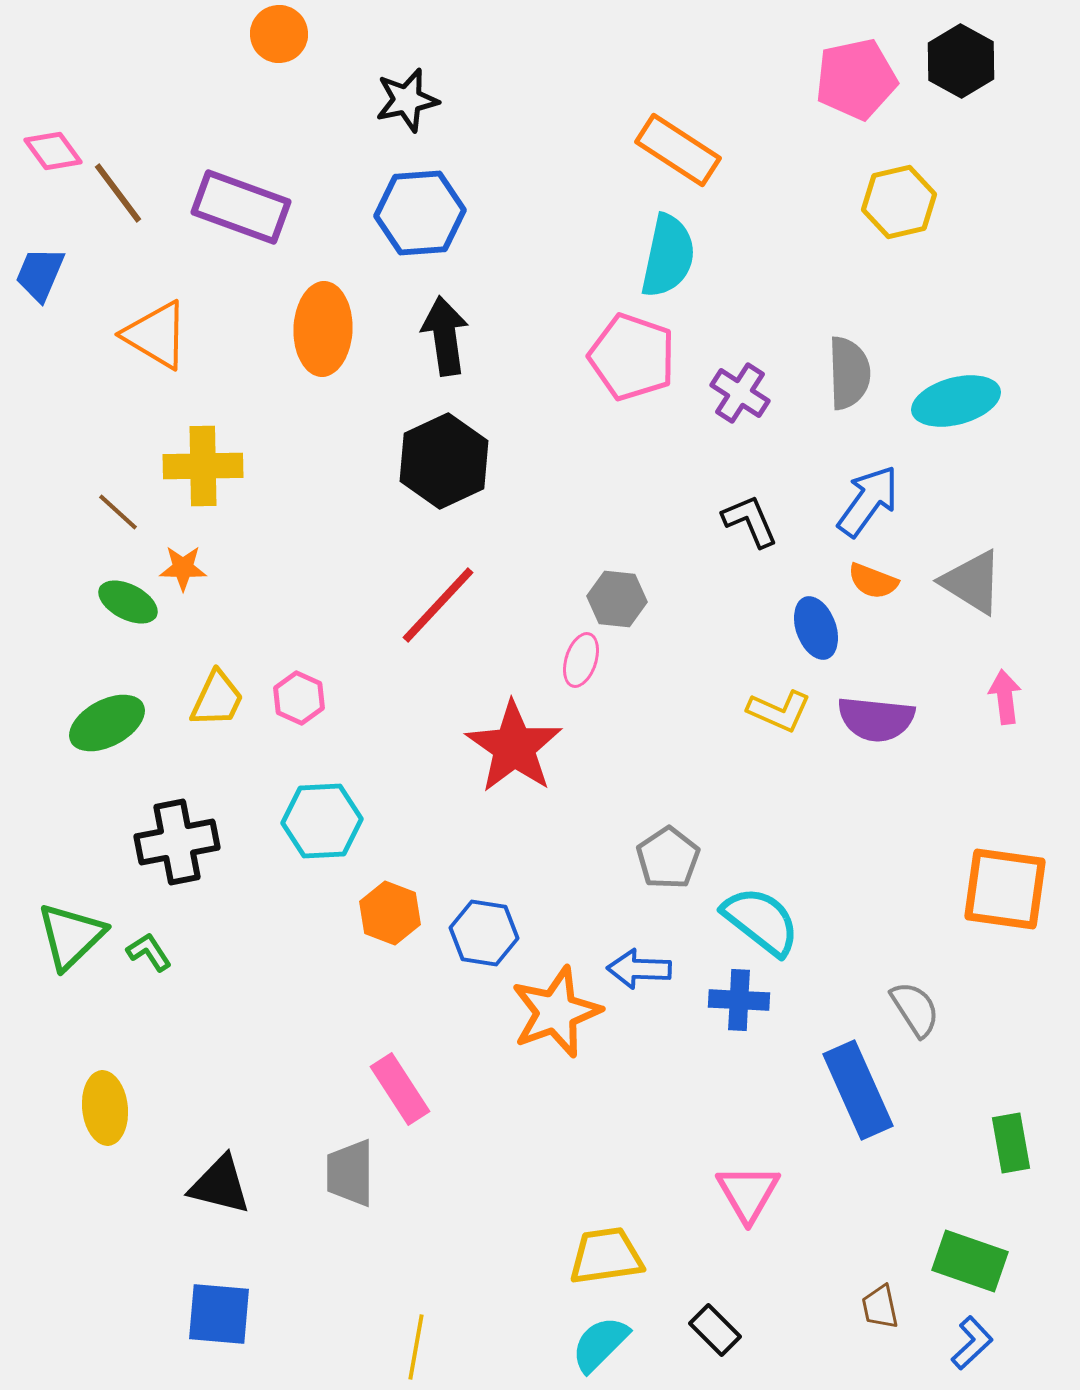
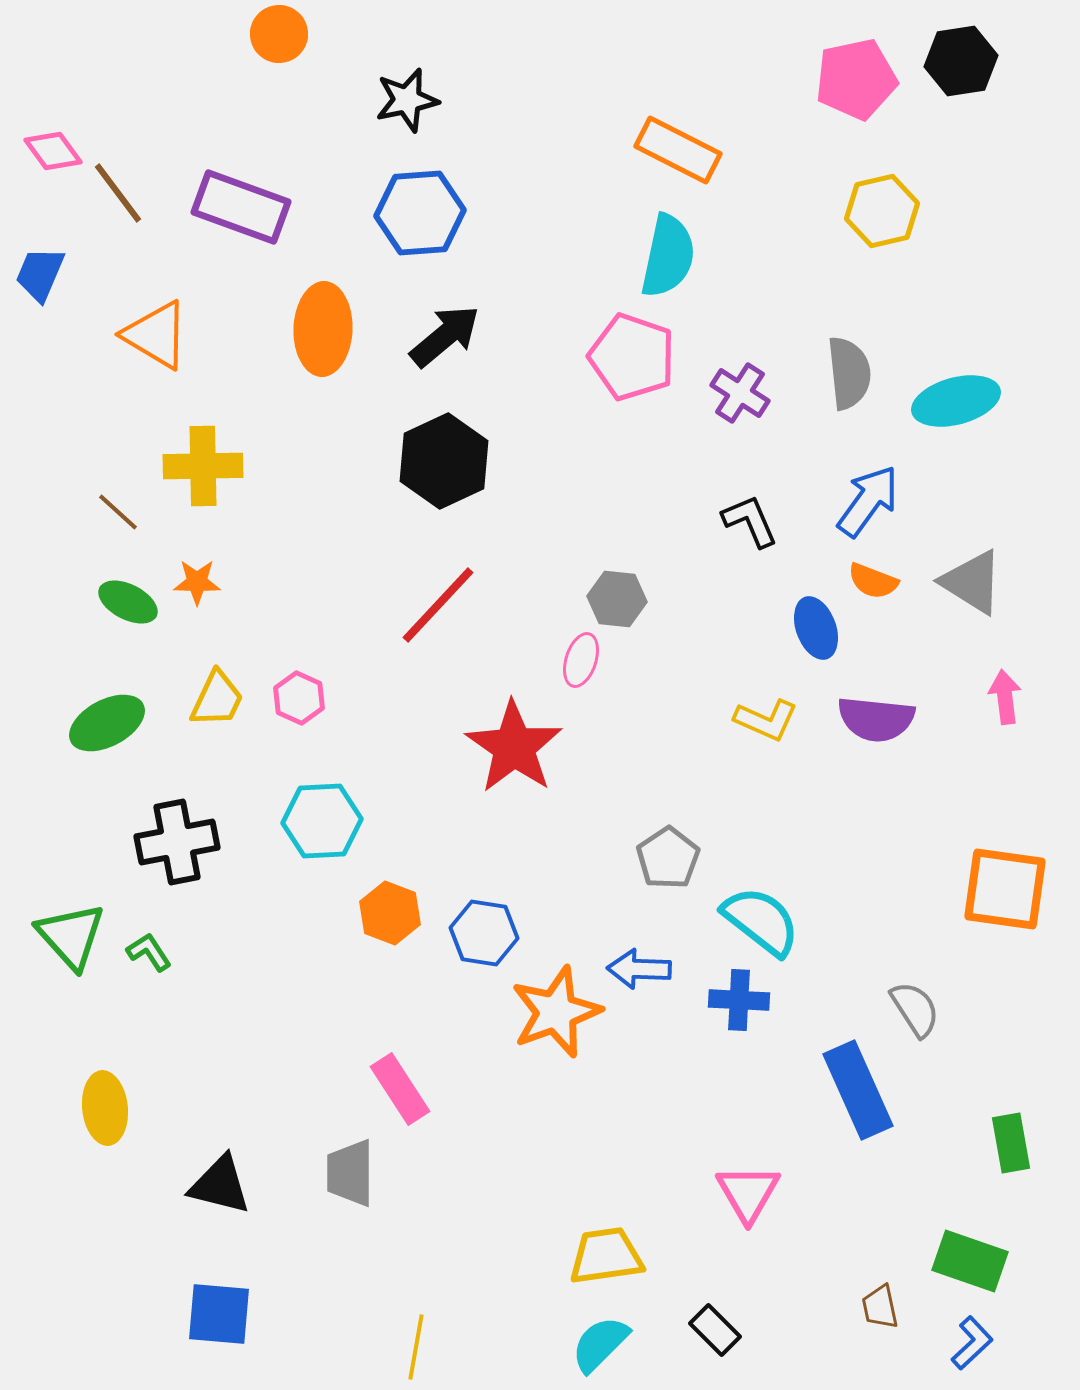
black hexagon at (961, 61): rotated 22 degrees clockwise
orange rectangle at (678, 150): rotated 6 degrees counterclockwise
yellow hexagon at (899, 202): moved 17 px left, 9 px down
black arrow at (445, 336): rotated 58 degrees clockwise
gray semicircle at (849, 373): rotated 4 degrees counterclockwise
orange star at (183, 568): moved 14 px right, 14 px down
yellow L-shape at (779, 711): moved 13 px left, 9 px down
green triangle at (71, 936): rotated 28 degrees counterclockwise
